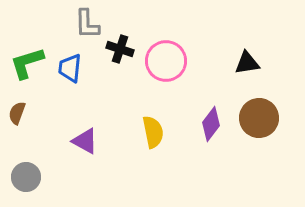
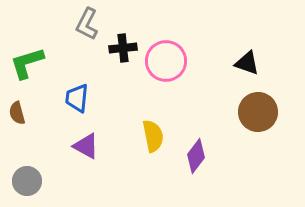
gray L-shape: rotated 28 degrees clockwise
black cross: moved 3 px right, 1 px up; rotated 24 degrees counterclockwise
black triangle: rotated 28 degrees clockwise
blue trapezoid: moved 7 px right, 30 px down
brown semicircle: rotated 35 degrees counterclockwise
brown circle: moved 1 px left, 6 px up
purple diamond: moved 15 px left, 32 px down
yellow semicircle: moved 4 px down
purple triangle: moved 1 px right, 5 px down
gray circle: moved 1 px right, 4 px down
